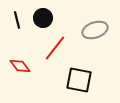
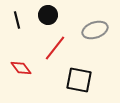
black circle: moved 5 px right, 3 px up
red diamond: moved 1 px right, 2 px down
